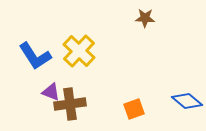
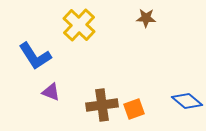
brown star: moved 1 px right
yellow cross: moved 26 px up
brown cross: moved 32 px right, 1 px down
